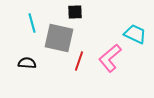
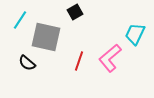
black square: rotated 28 degrees counterclockwise
cyan line: moved 12 px left, 3 px up; rotated 48 degrees clockwise
cyan trapezoid: rotated 90 degrees counterclockwise
gray square: moved 13 px left, 1 px up
black semicircle: rotated 144 degrees counterclockwise
